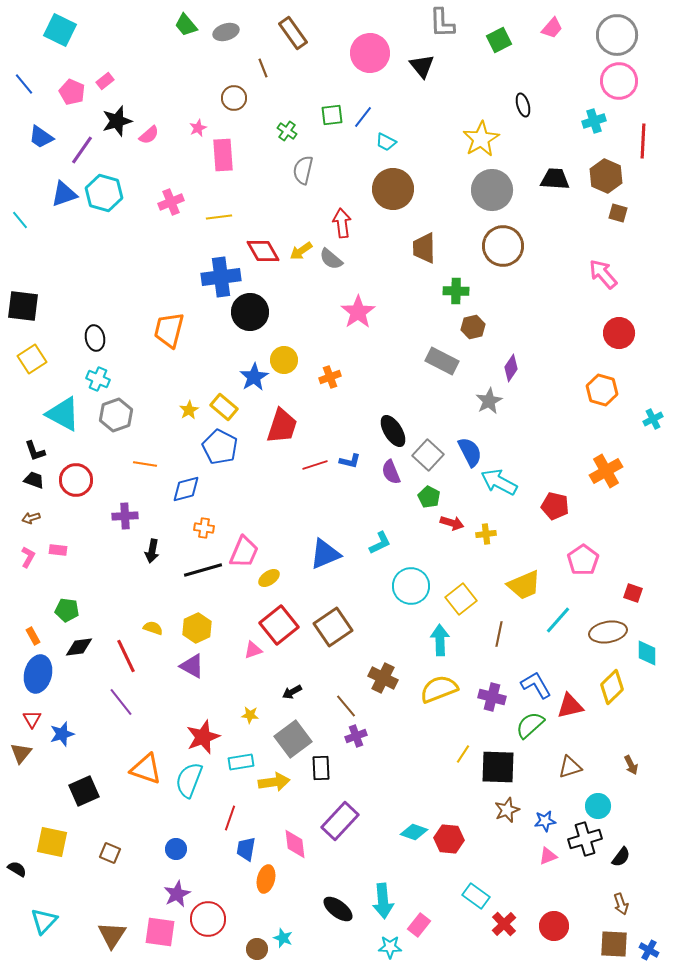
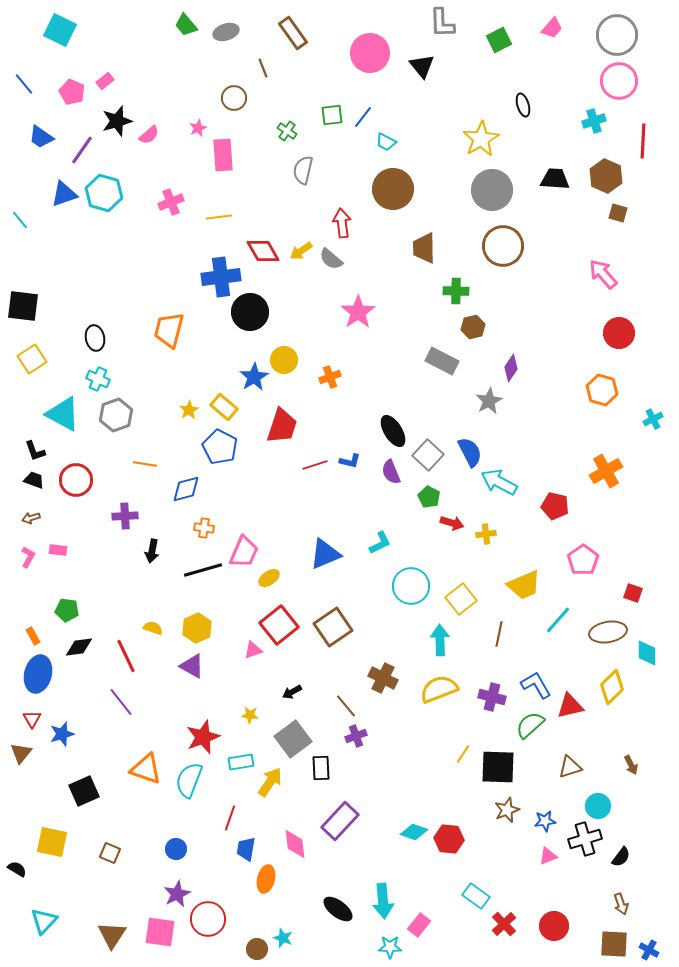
yellow arrow at (274, 782): moved 4 px left; rotated 48 degrees counterclockwise
